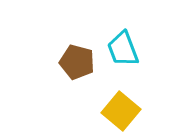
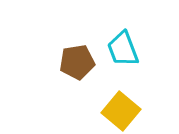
brown pentagon: rotated 24 degrees counterclockwise
